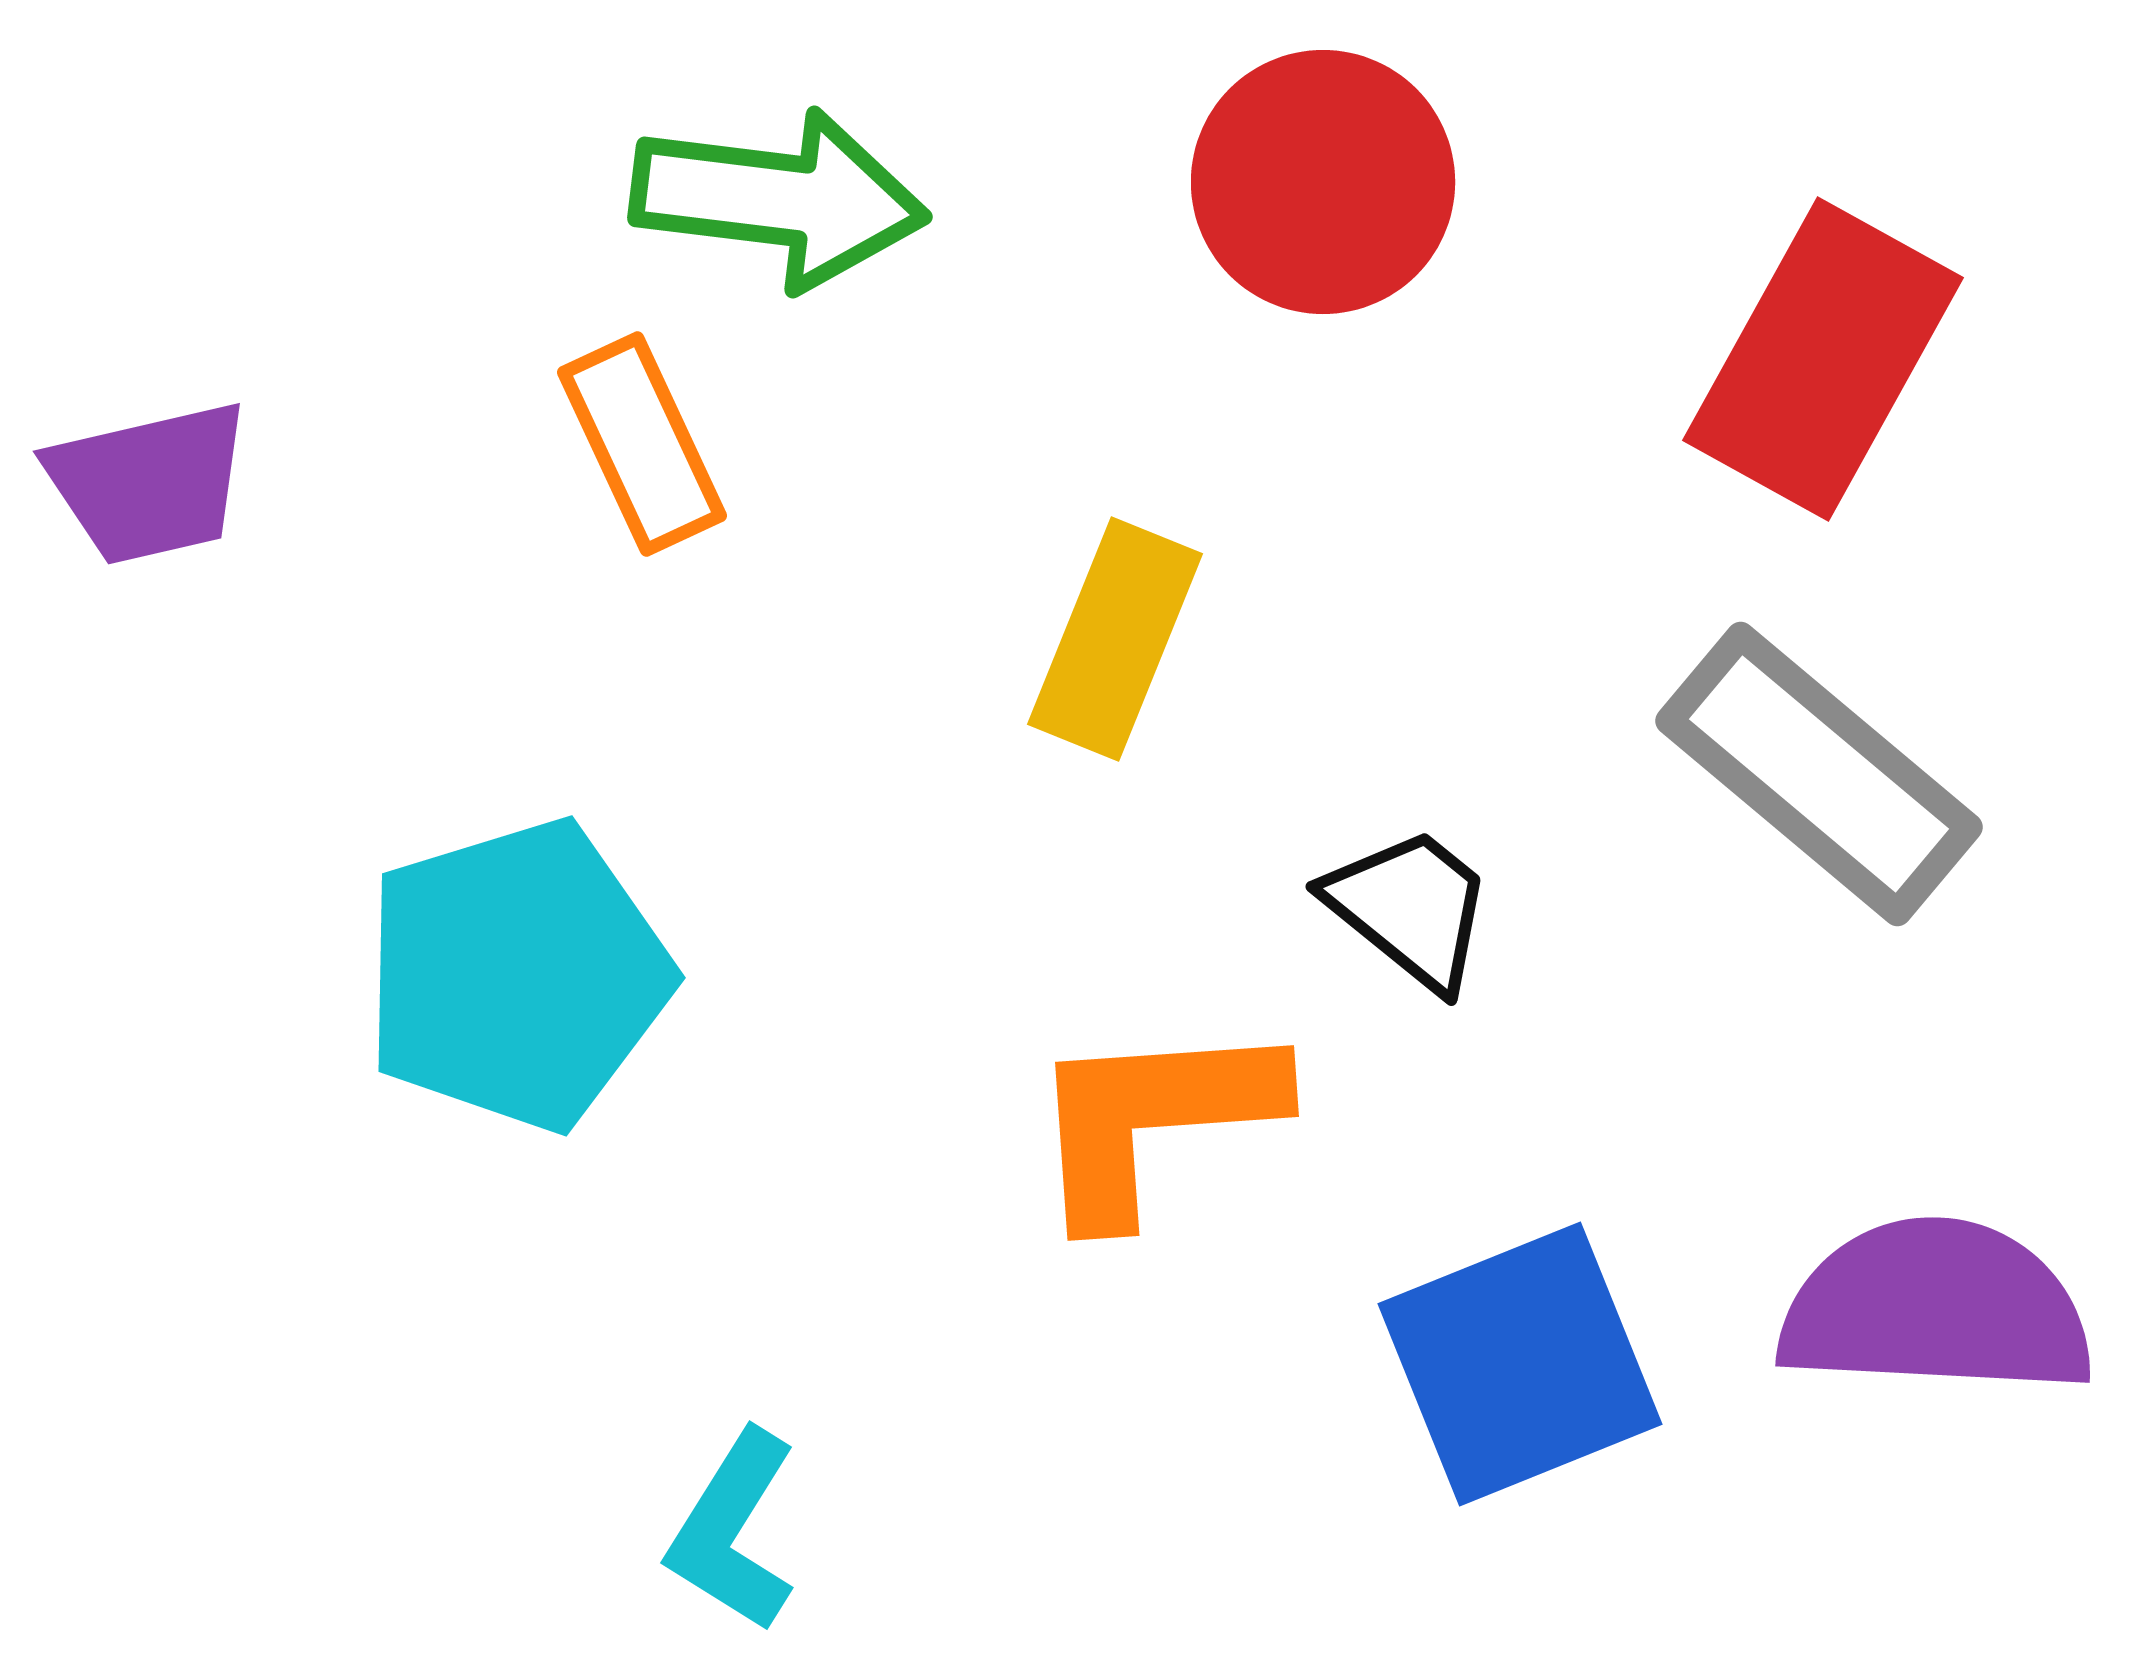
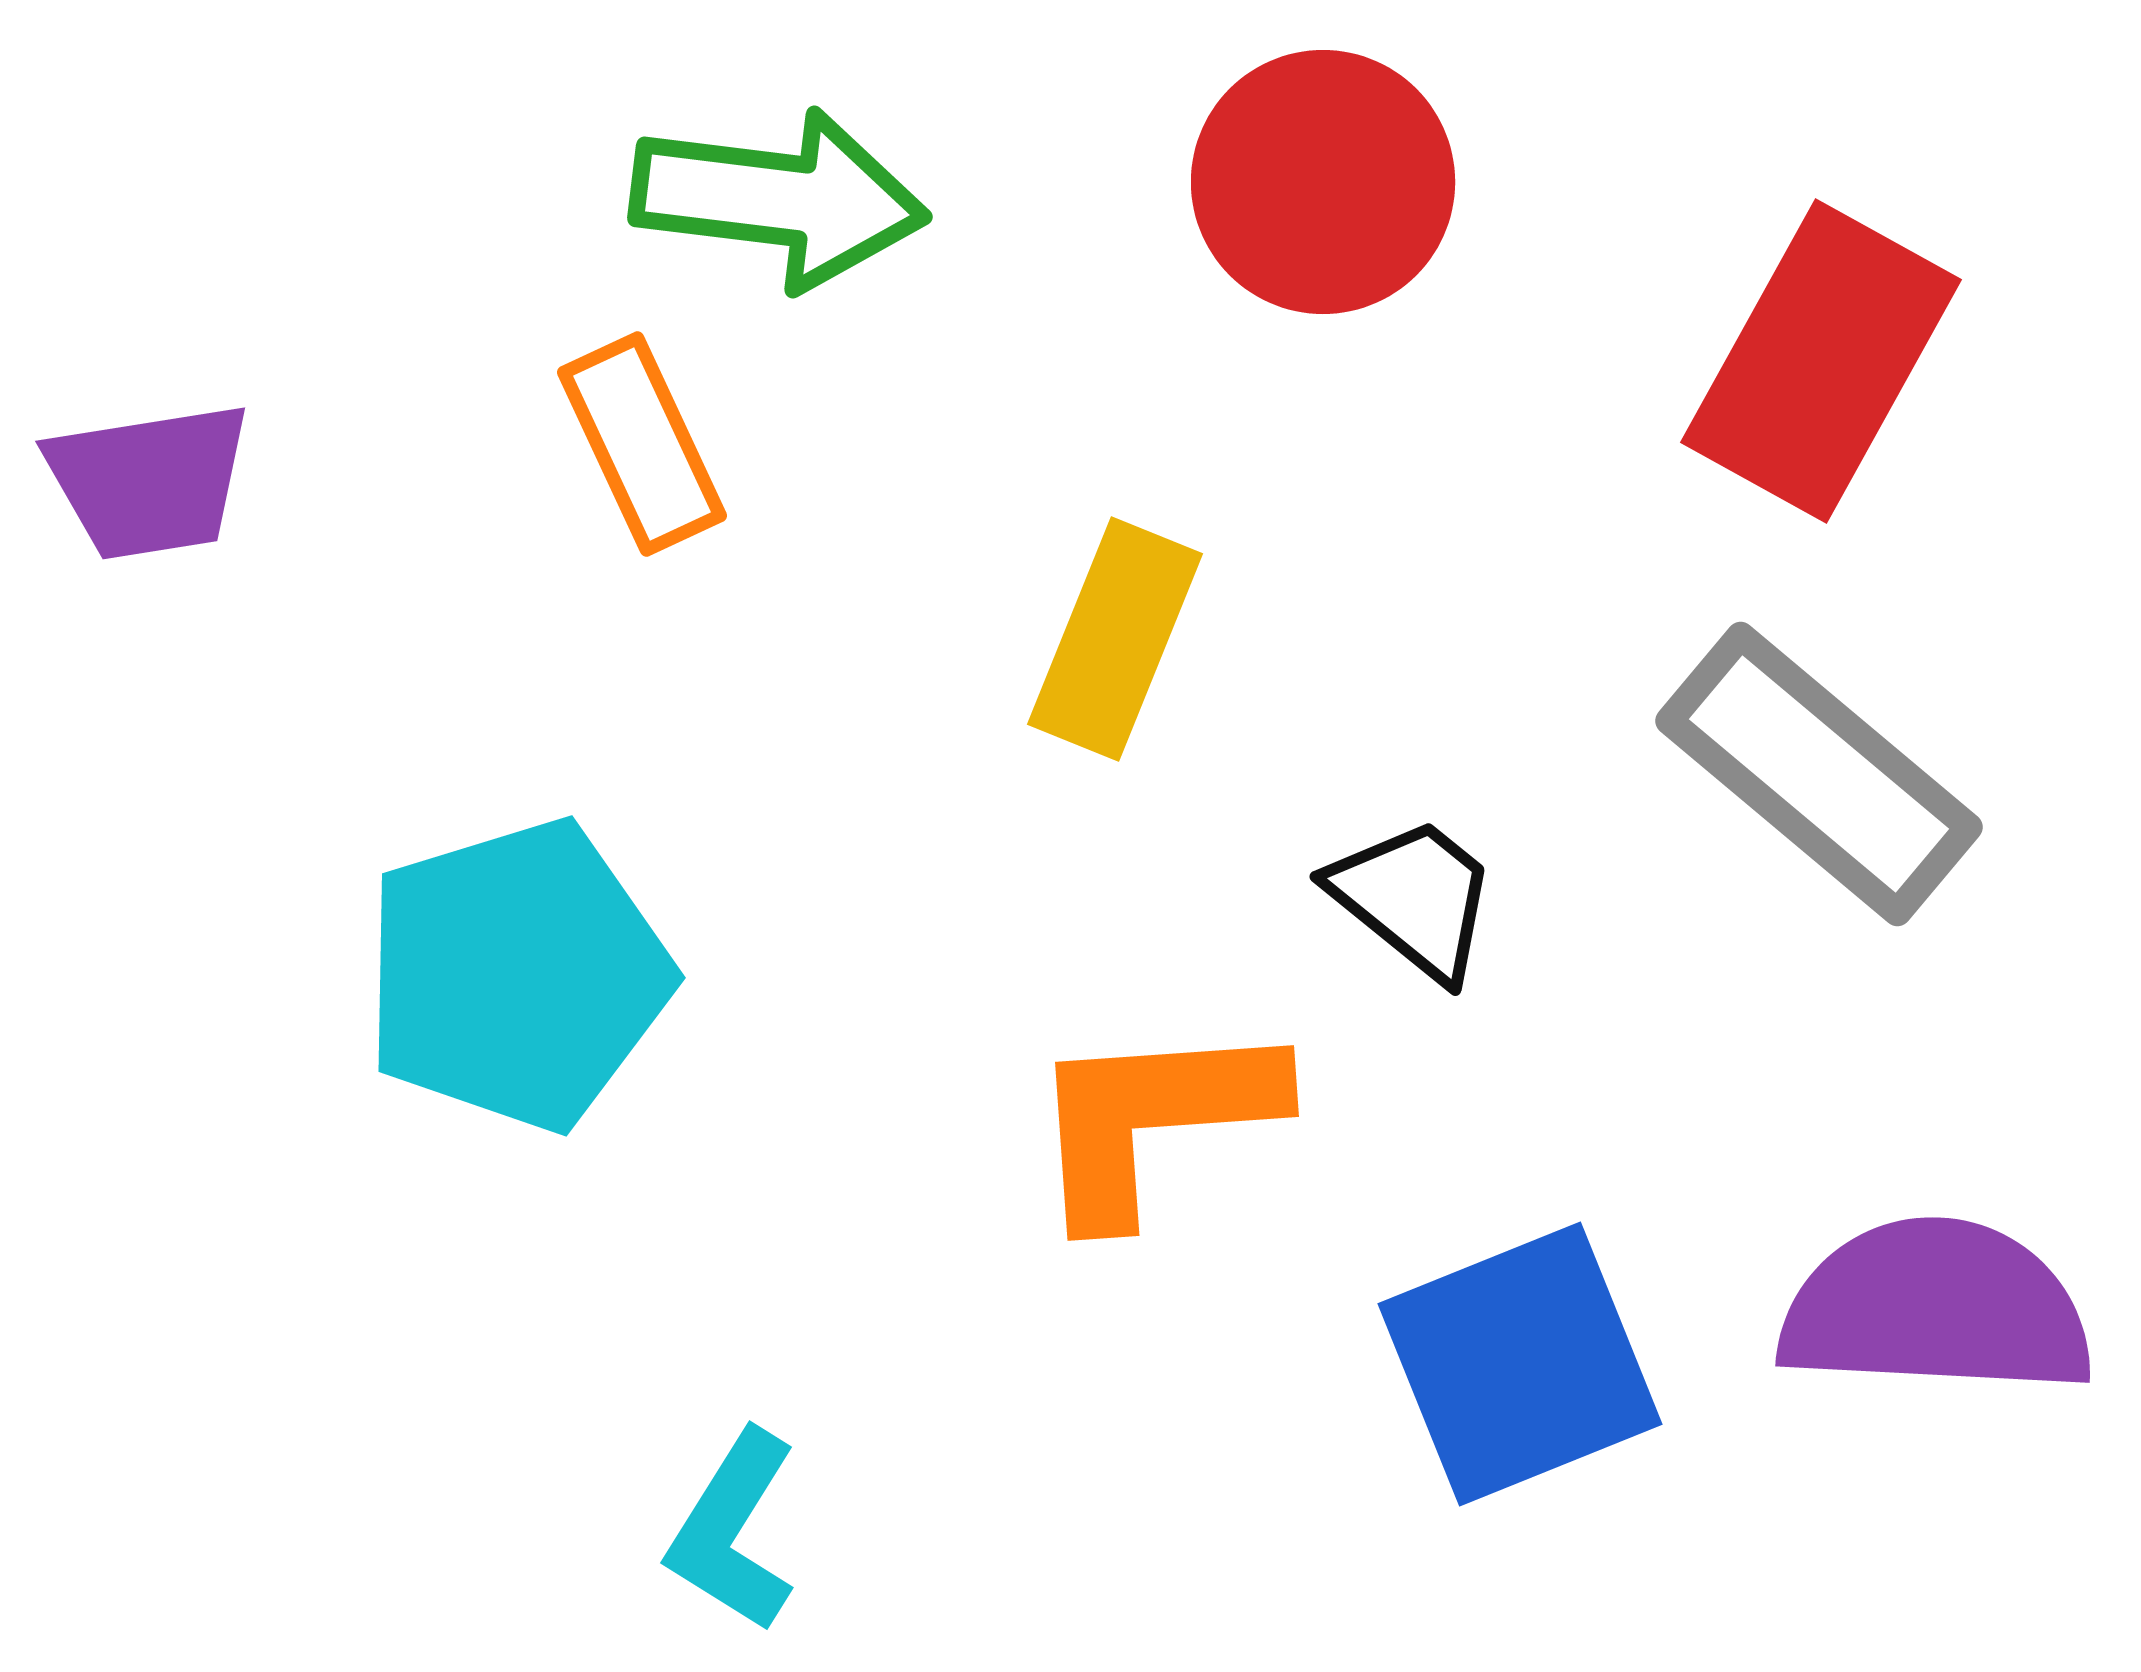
red rectangle: moved 2 px left, 2 px down
purple trapezoid: moved 2 px up; rotated 4 degrees clockwise
black trapezoid: moved 4 px right, 10 px up
